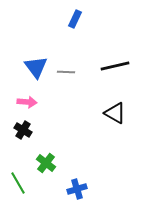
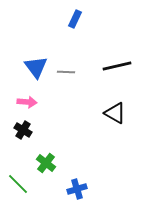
black line: moved 2 px right
green line: moved 1 px down; rotated 15 degrees counterclockwise
